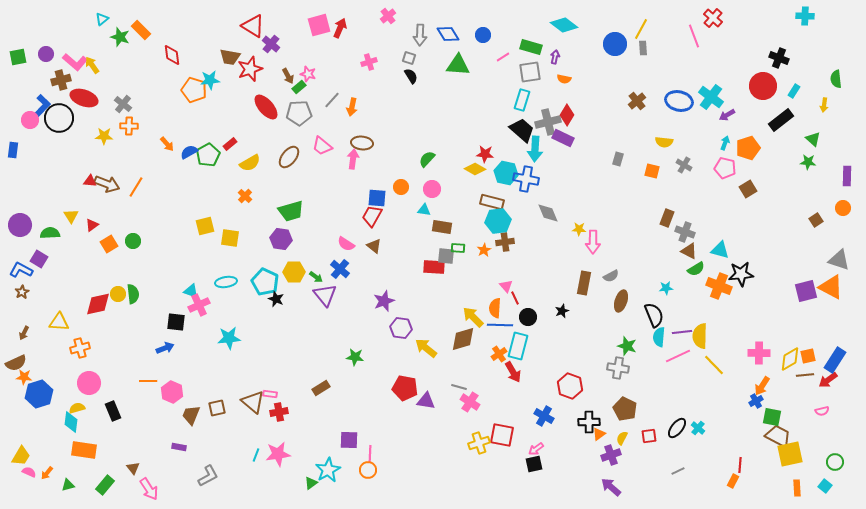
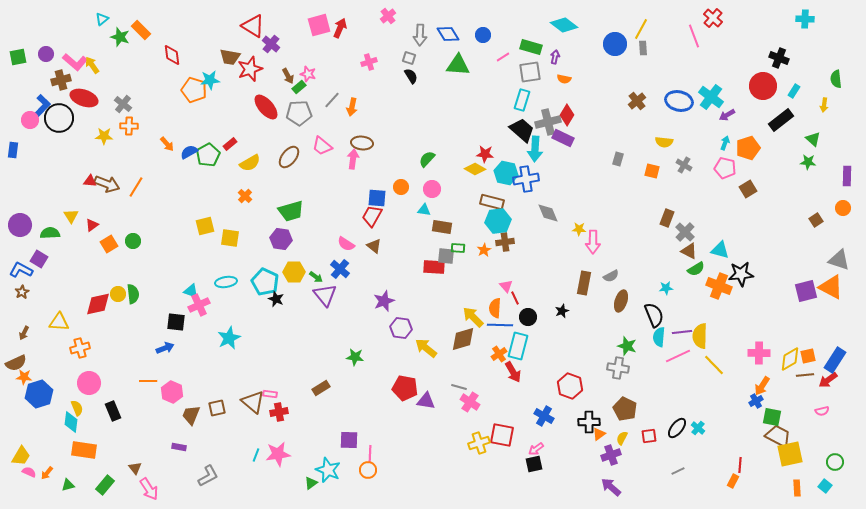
cyan cross at (805, 16): moved 3 px down
blue cross at (526, 179): rotated 20 degrees counterclockwise
gray cross at (685, 232): rotated 24 degrees clockwise
cyan star at (229, 338): rotated 20 degrees counterclockwise
yellow semicircle at (77, 408): rotated 84 degrees clockwise
brown triangle at (133, 468): moved 2 px right
cyan star at (328, 470): rotated 20 degrees counterclockwise
